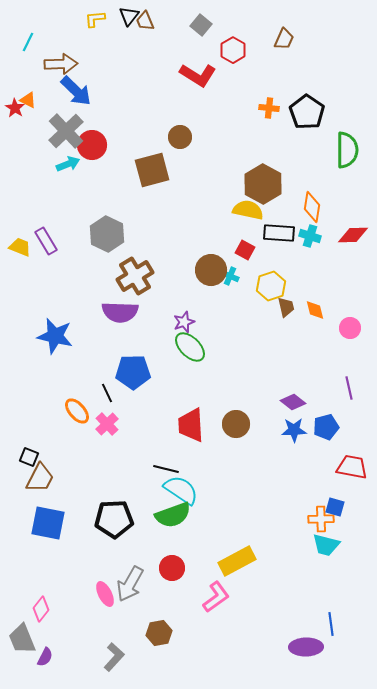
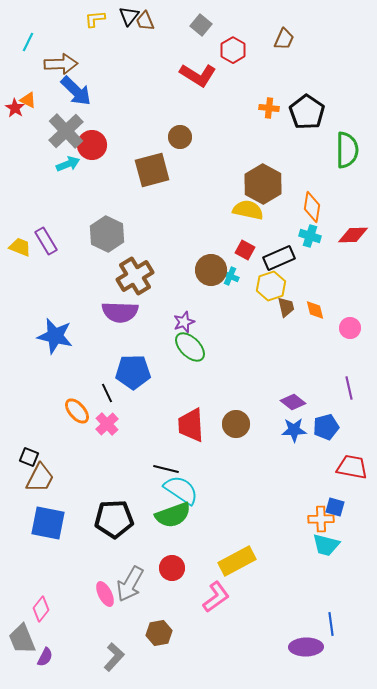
black rectangle at (279, 233): moved 25 px down; rotated 28 degrees counterclockwise
